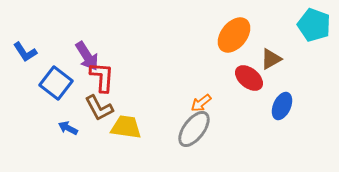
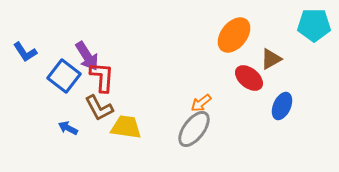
cyan pentagon: rotated 20 degrees counterclockwise
blue square: moved 8 px right, 7 px up
